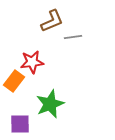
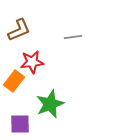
brown L-shape: moved 33 px left, 9 px down
